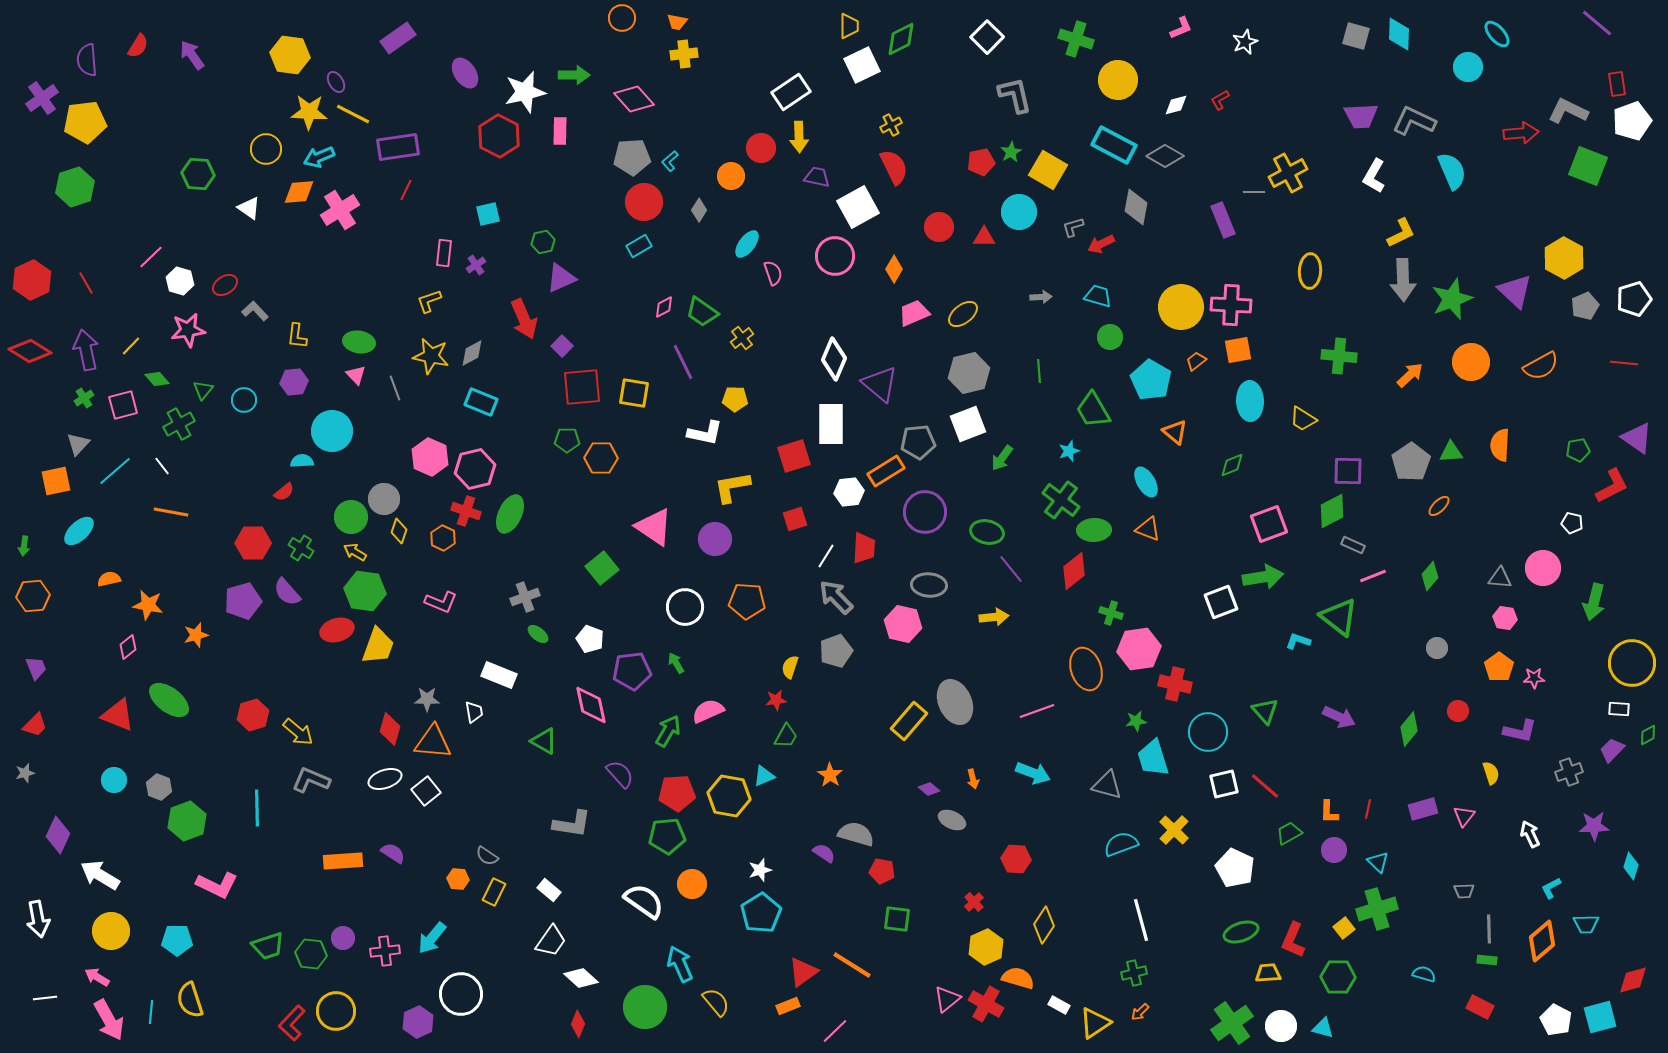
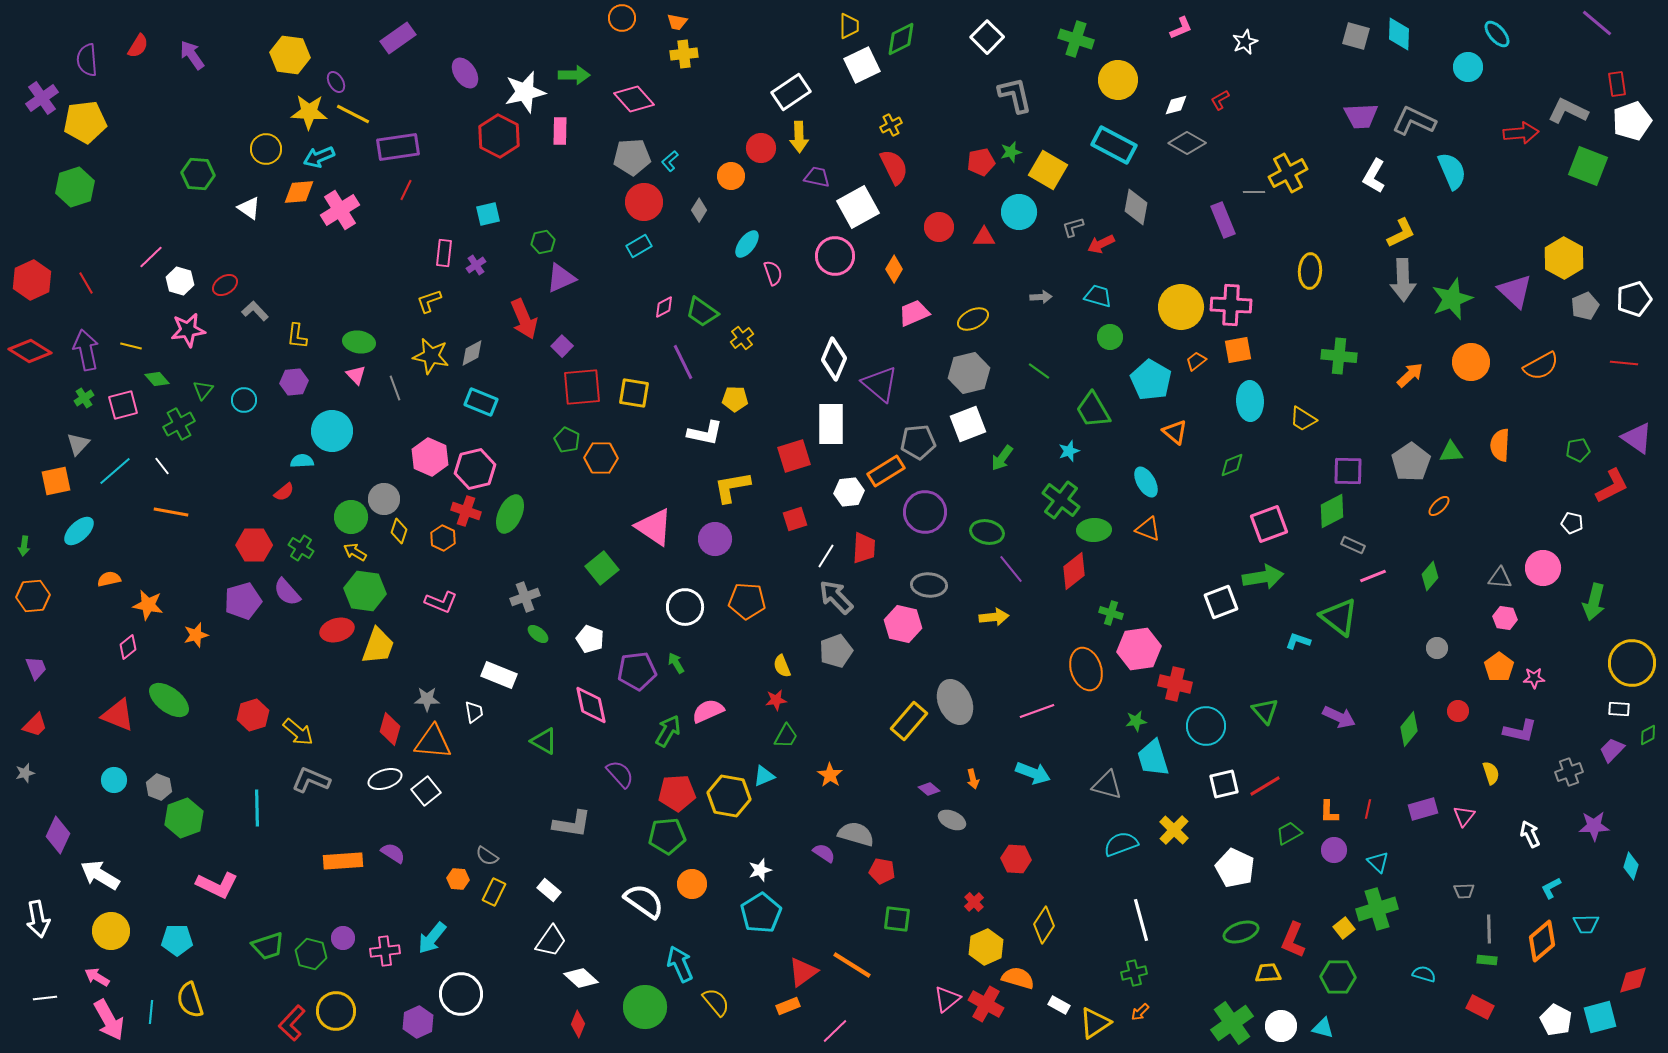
green star at (1011, 152): rotated 15 degrees clockwise
gray diamond at (1165, 156): moved 22 px right, 13 px up
yellow ellipse at (963, 314): moved 10 px right, 5 px down; rotated 12 degrees clockwise
yellow line at (131, 346): rotated 60 degrees clockwise
green line at (1039, 371): rotated 50 degrees counterclockwise
green pentagon at (567, 440): rotated 25 degrees clockwise
red hexagon at (253, 543): moved 1 px right, 2 px down
yellow semicircle at (790, 667): moved 8 px left, 1 px up; rotated 40 degrees counterclockwise
purple pentagon at (632, 671): moved 5 px right
cyan circle at (1208, 732): moved 2 px left, 6 px up
red line at (1265, 786): rotated 72 degrees counterclockwise
green hexagon at (187, 821): moved 3 px left, 3 px up
green hexagon at (311, 954): rotated 8 degrees clockwise
